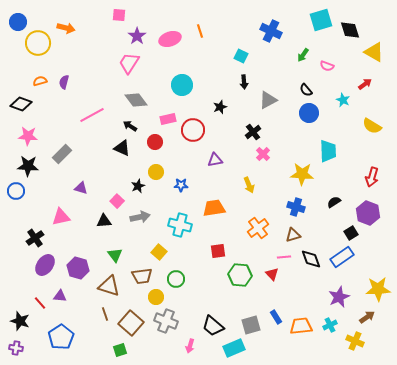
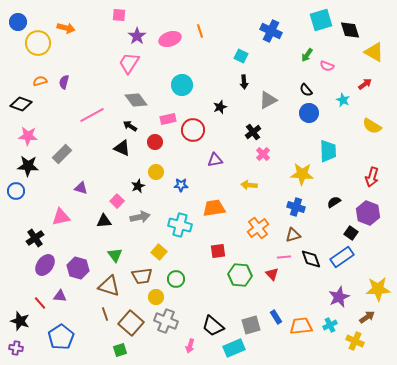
green arrow at (303, 55): moved 4 px right
yellow arrow at (249, 185): rotated 119 degrees clockwise
black square at (351, 233): rotated 24 degrees counterclockwise
